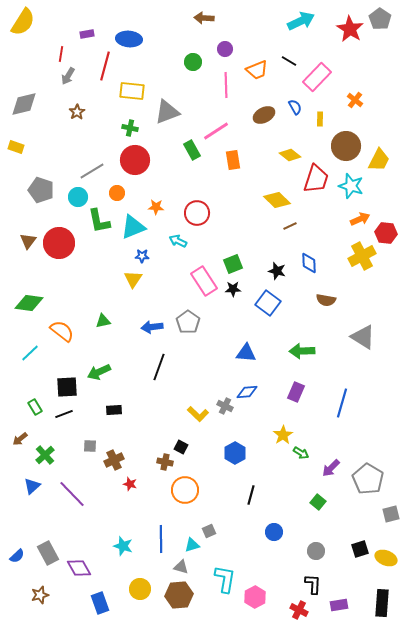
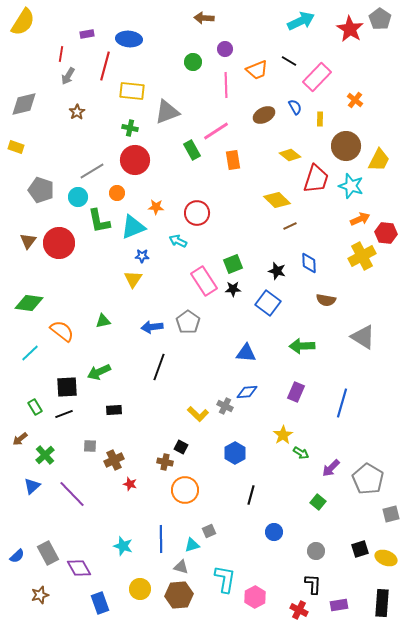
green arrow at (302, 351): moved 5 px up
